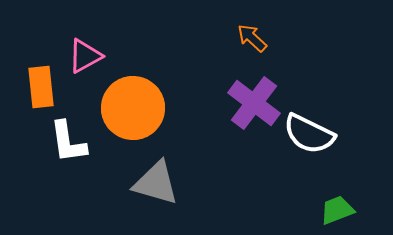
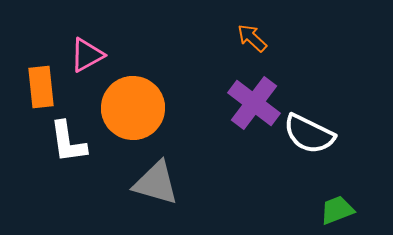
pink triangle: moved 2 px right, 1 px up
